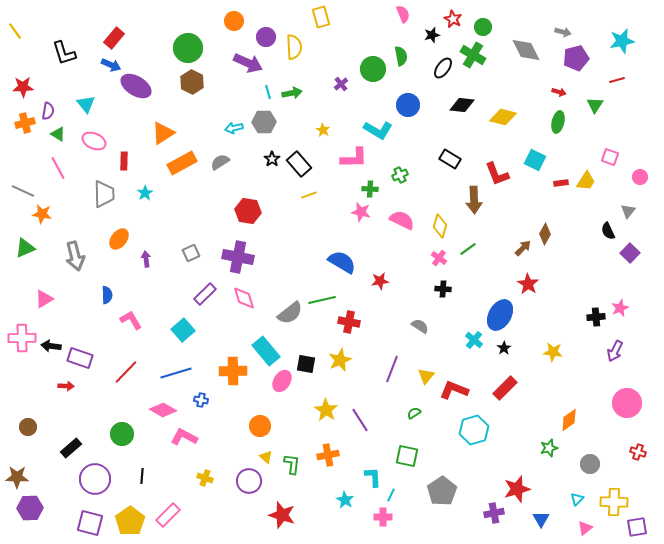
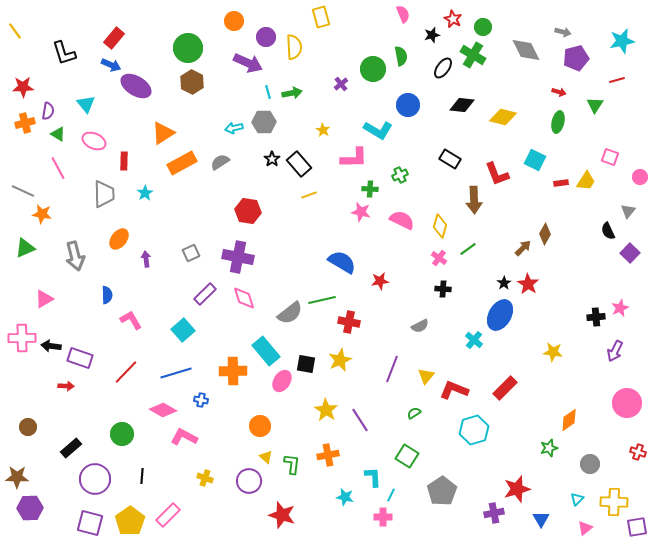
gray semicircle at (420, 326): rotated 120 degrees clockwise
black star at (504, 348): moved 65 px up
green square at (407, 456): rotated 20 degrees clockwise
cyan star at (345, 500): moved 3 px up; rotated 18 degrees counterclockwise
